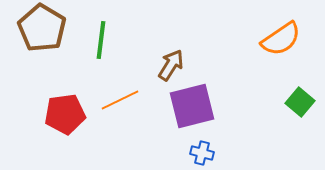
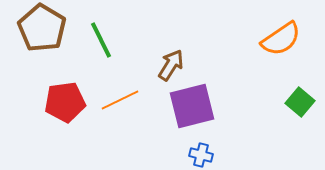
green line: rotated 33 degrees counterclockwise
red pentagon: moved 12 px up
blue cross: moved 1 px left, 2 px down
